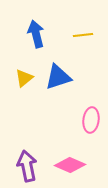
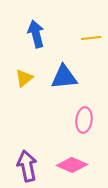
yellow line: moved 8 px right, 3 px down
blue triangle: moved 6 px right; rotated 12 degrees clockwise
pink ellipse: moved 7 px left
pink diamond: moved 2 px right
